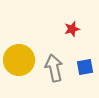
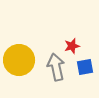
red star: moved 17 px down
gray arrow: moved 2 px right, 1 px up
